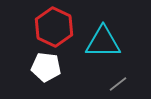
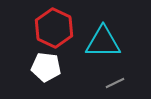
red hexagon: moved 1 px down
gray line: moved 3 px left, 1 px up; rotated 12 degrees clockwise
